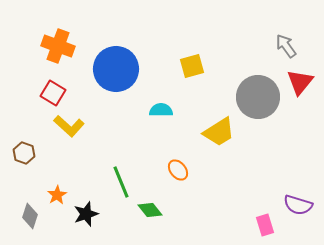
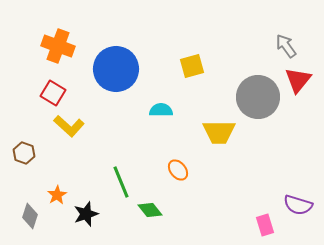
red triangle: moved 2 px left, 2 px up
yellow trapezoid: rotated 32 degrees clockwise
